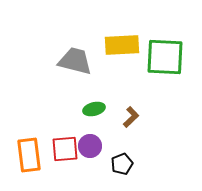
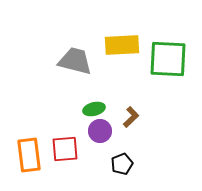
green square: moved 3 px right, 2 px down
purple circle: moved 10 px right, 15 px up
